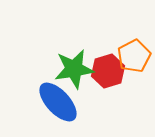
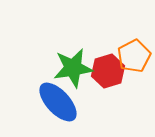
green star: moved 1 px left, 1 px up
